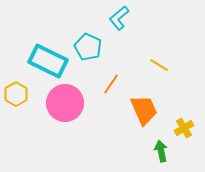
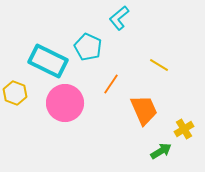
yellow hexagon: moved 1 px left, 1 px up; rotated 10 degrees counterclockwise
yellow cross: moved 1 px down
green arrow: rotated 70 degrees clockwise
